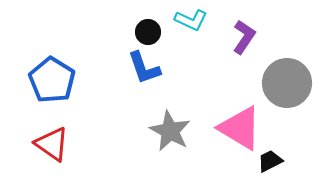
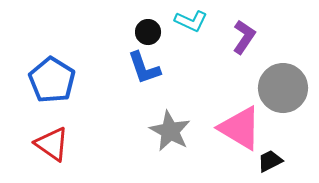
cyan L-shape: moved 1 px down
gray circle: moved 4 px left, 5 px down
